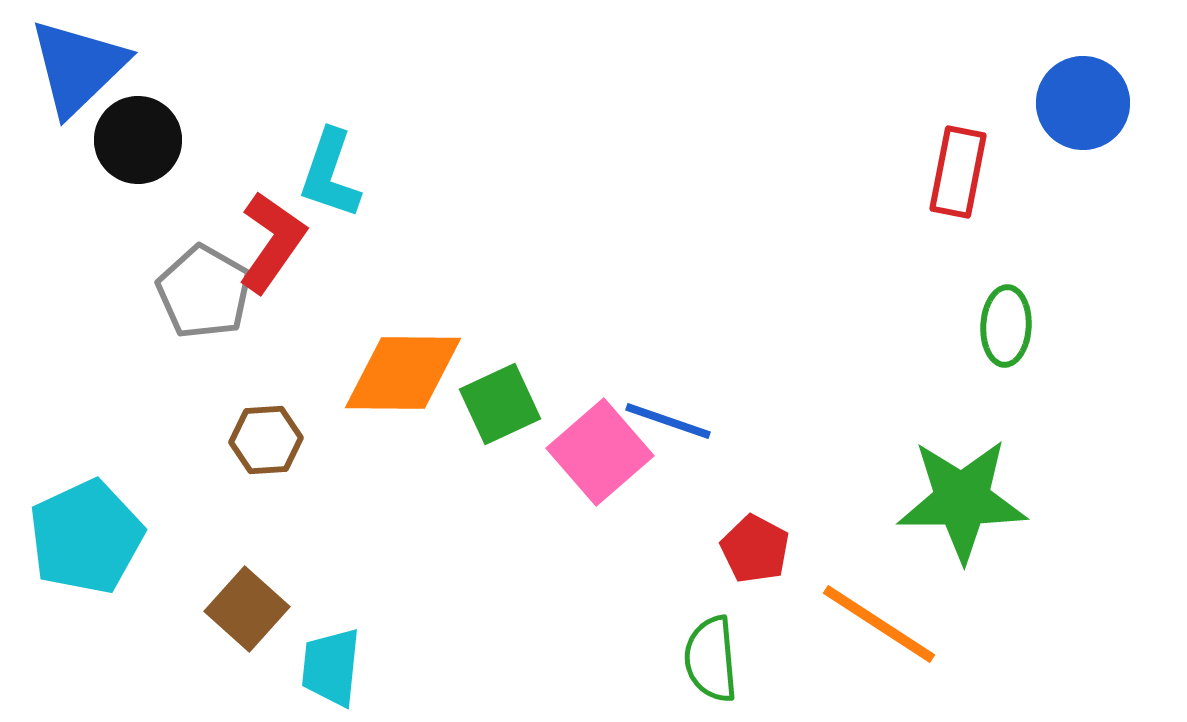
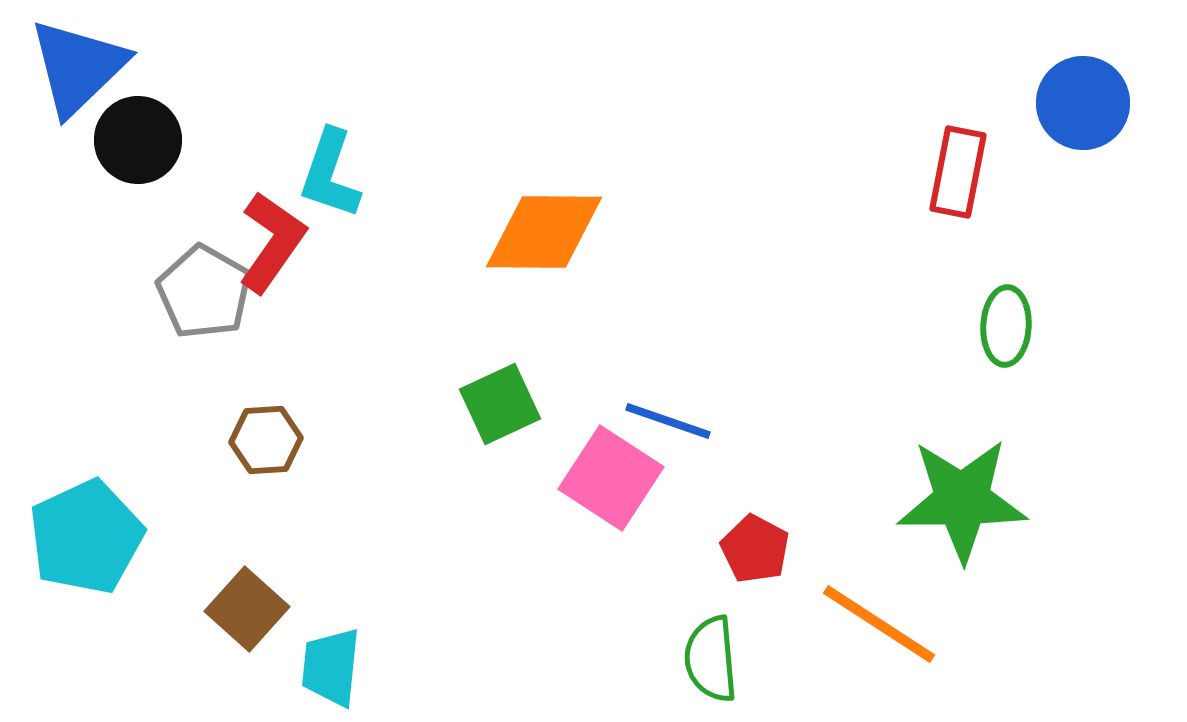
orange diamond: moved 141 px right, 141 px up
pink square: moved 11 px right, 26 px down; rotated 16 degrees counterclockwise
